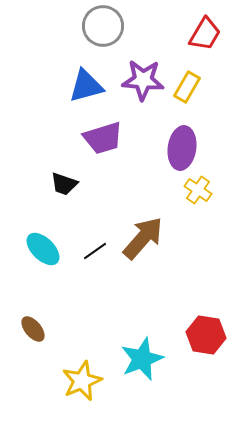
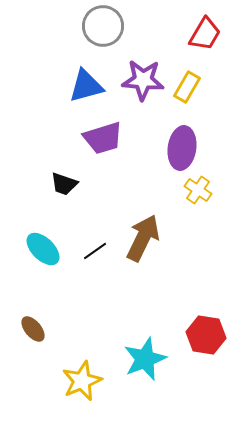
brown arrow: rotated 15 degrees counterclockwise
cyan star: moved 3 px right
